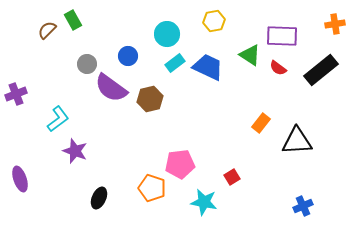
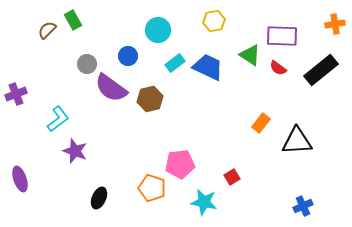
cyan circle: moved 9 px left, 4 px up
